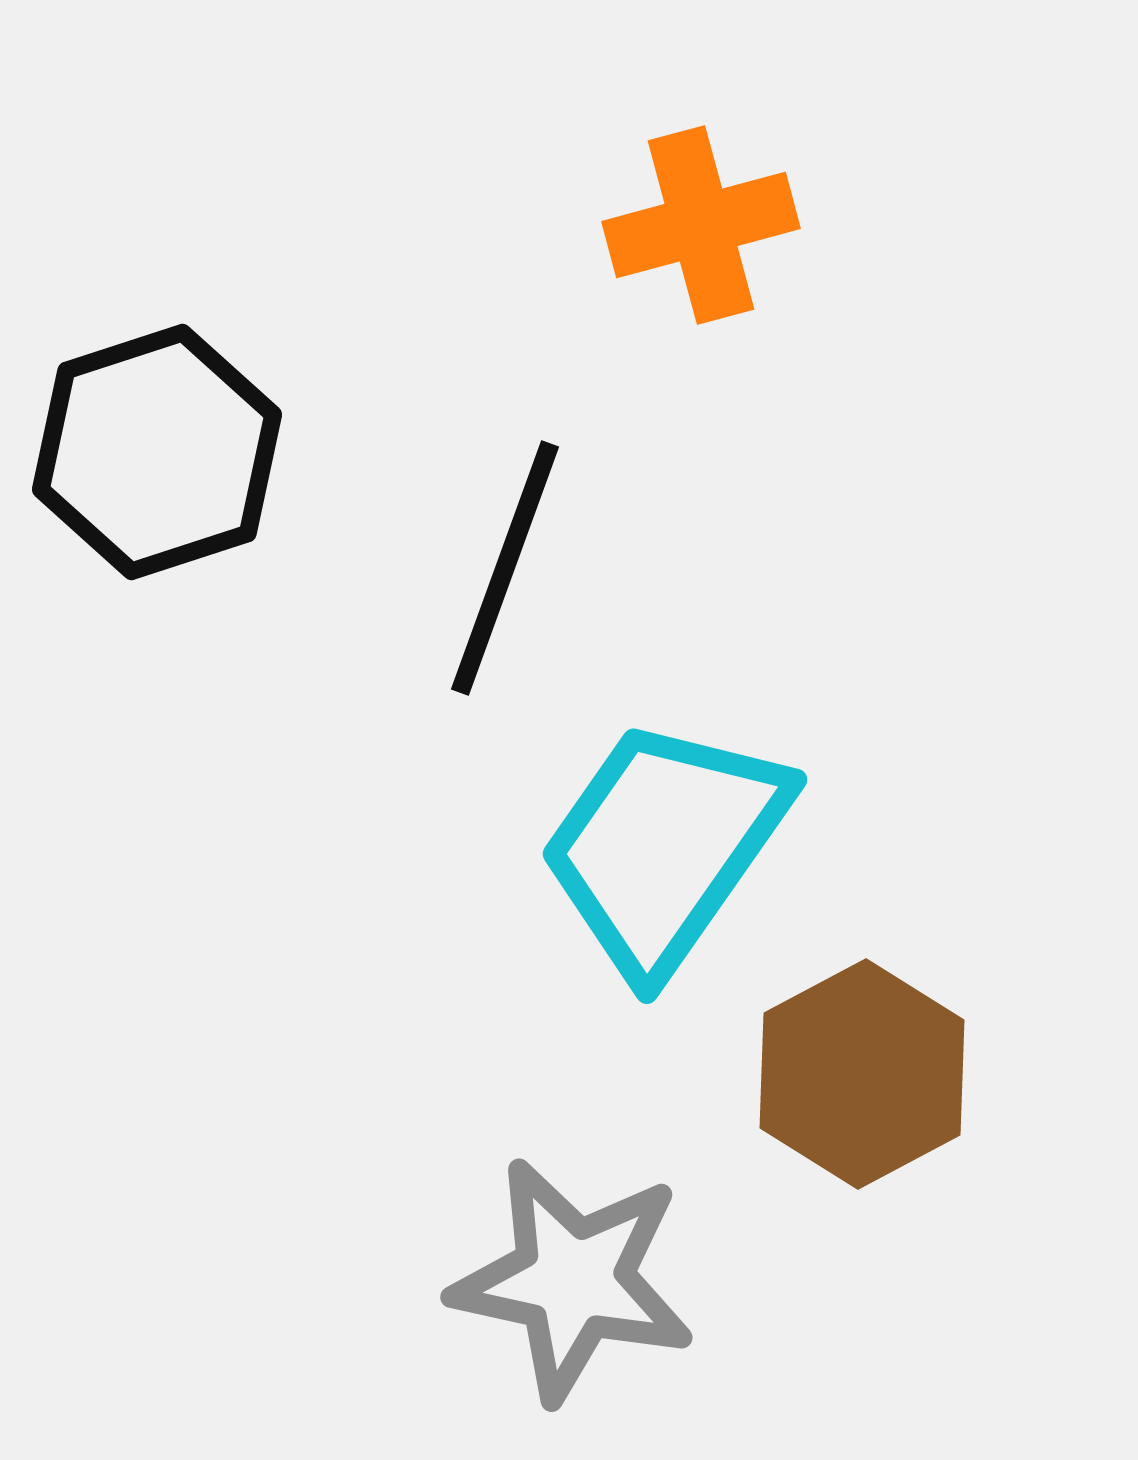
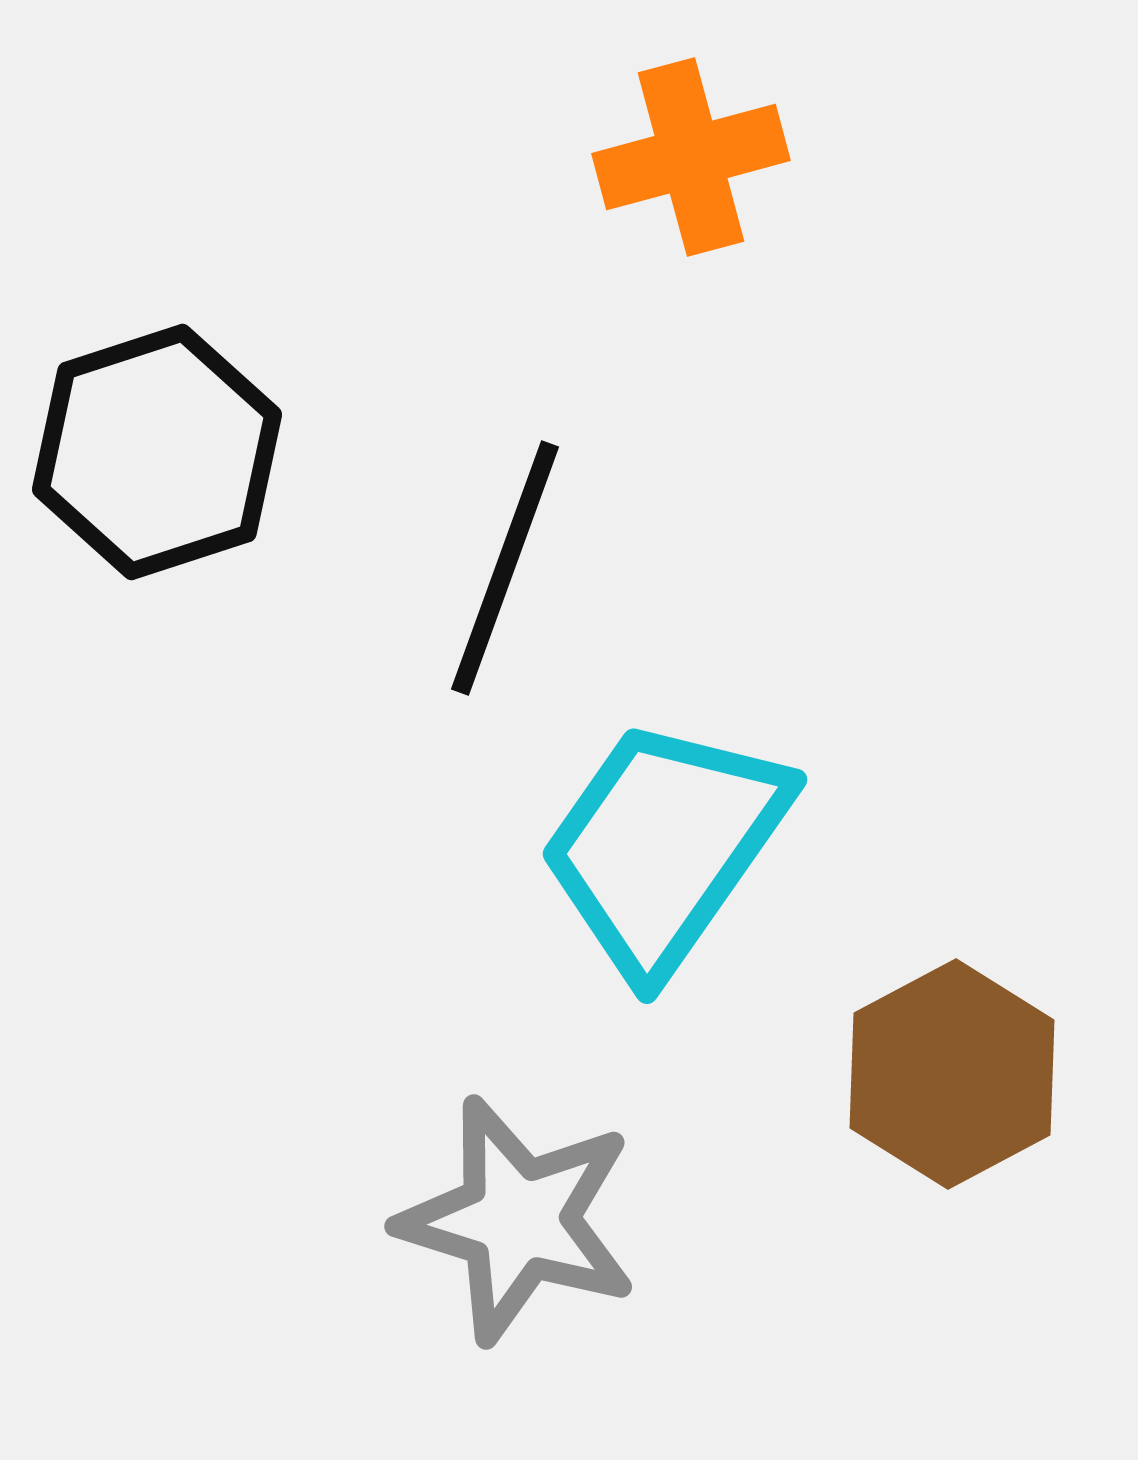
orange cross: moved 10 px left, 68 px up
brown hexagon: moved 90 px right
gray star: moved 55 px left, 60 px up; rotated 5 degrees clockwise
